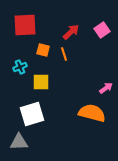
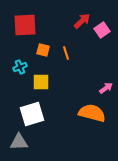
red arrow: moved 11 px right, 11 px up
orange line: moved 2 px right, 1 px up
